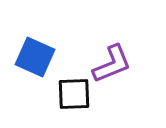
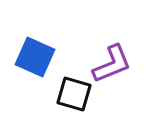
black square: rotated 18 degrees clockwise
